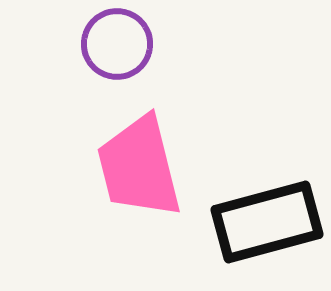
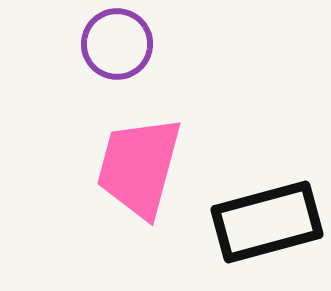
pink trapezoid: rotated 29 degrees clockwise
